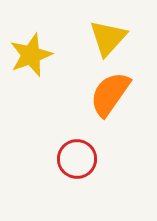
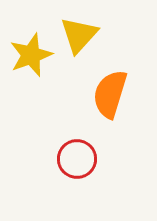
yellow triangle: moved 29 px left, 3 px up
orange semicircle: rotated 18 degrees counterclockwise
